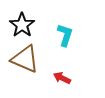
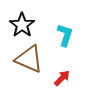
brown triangle: moved 4 px right
red arrow: rotated 108 degrees clockwise
